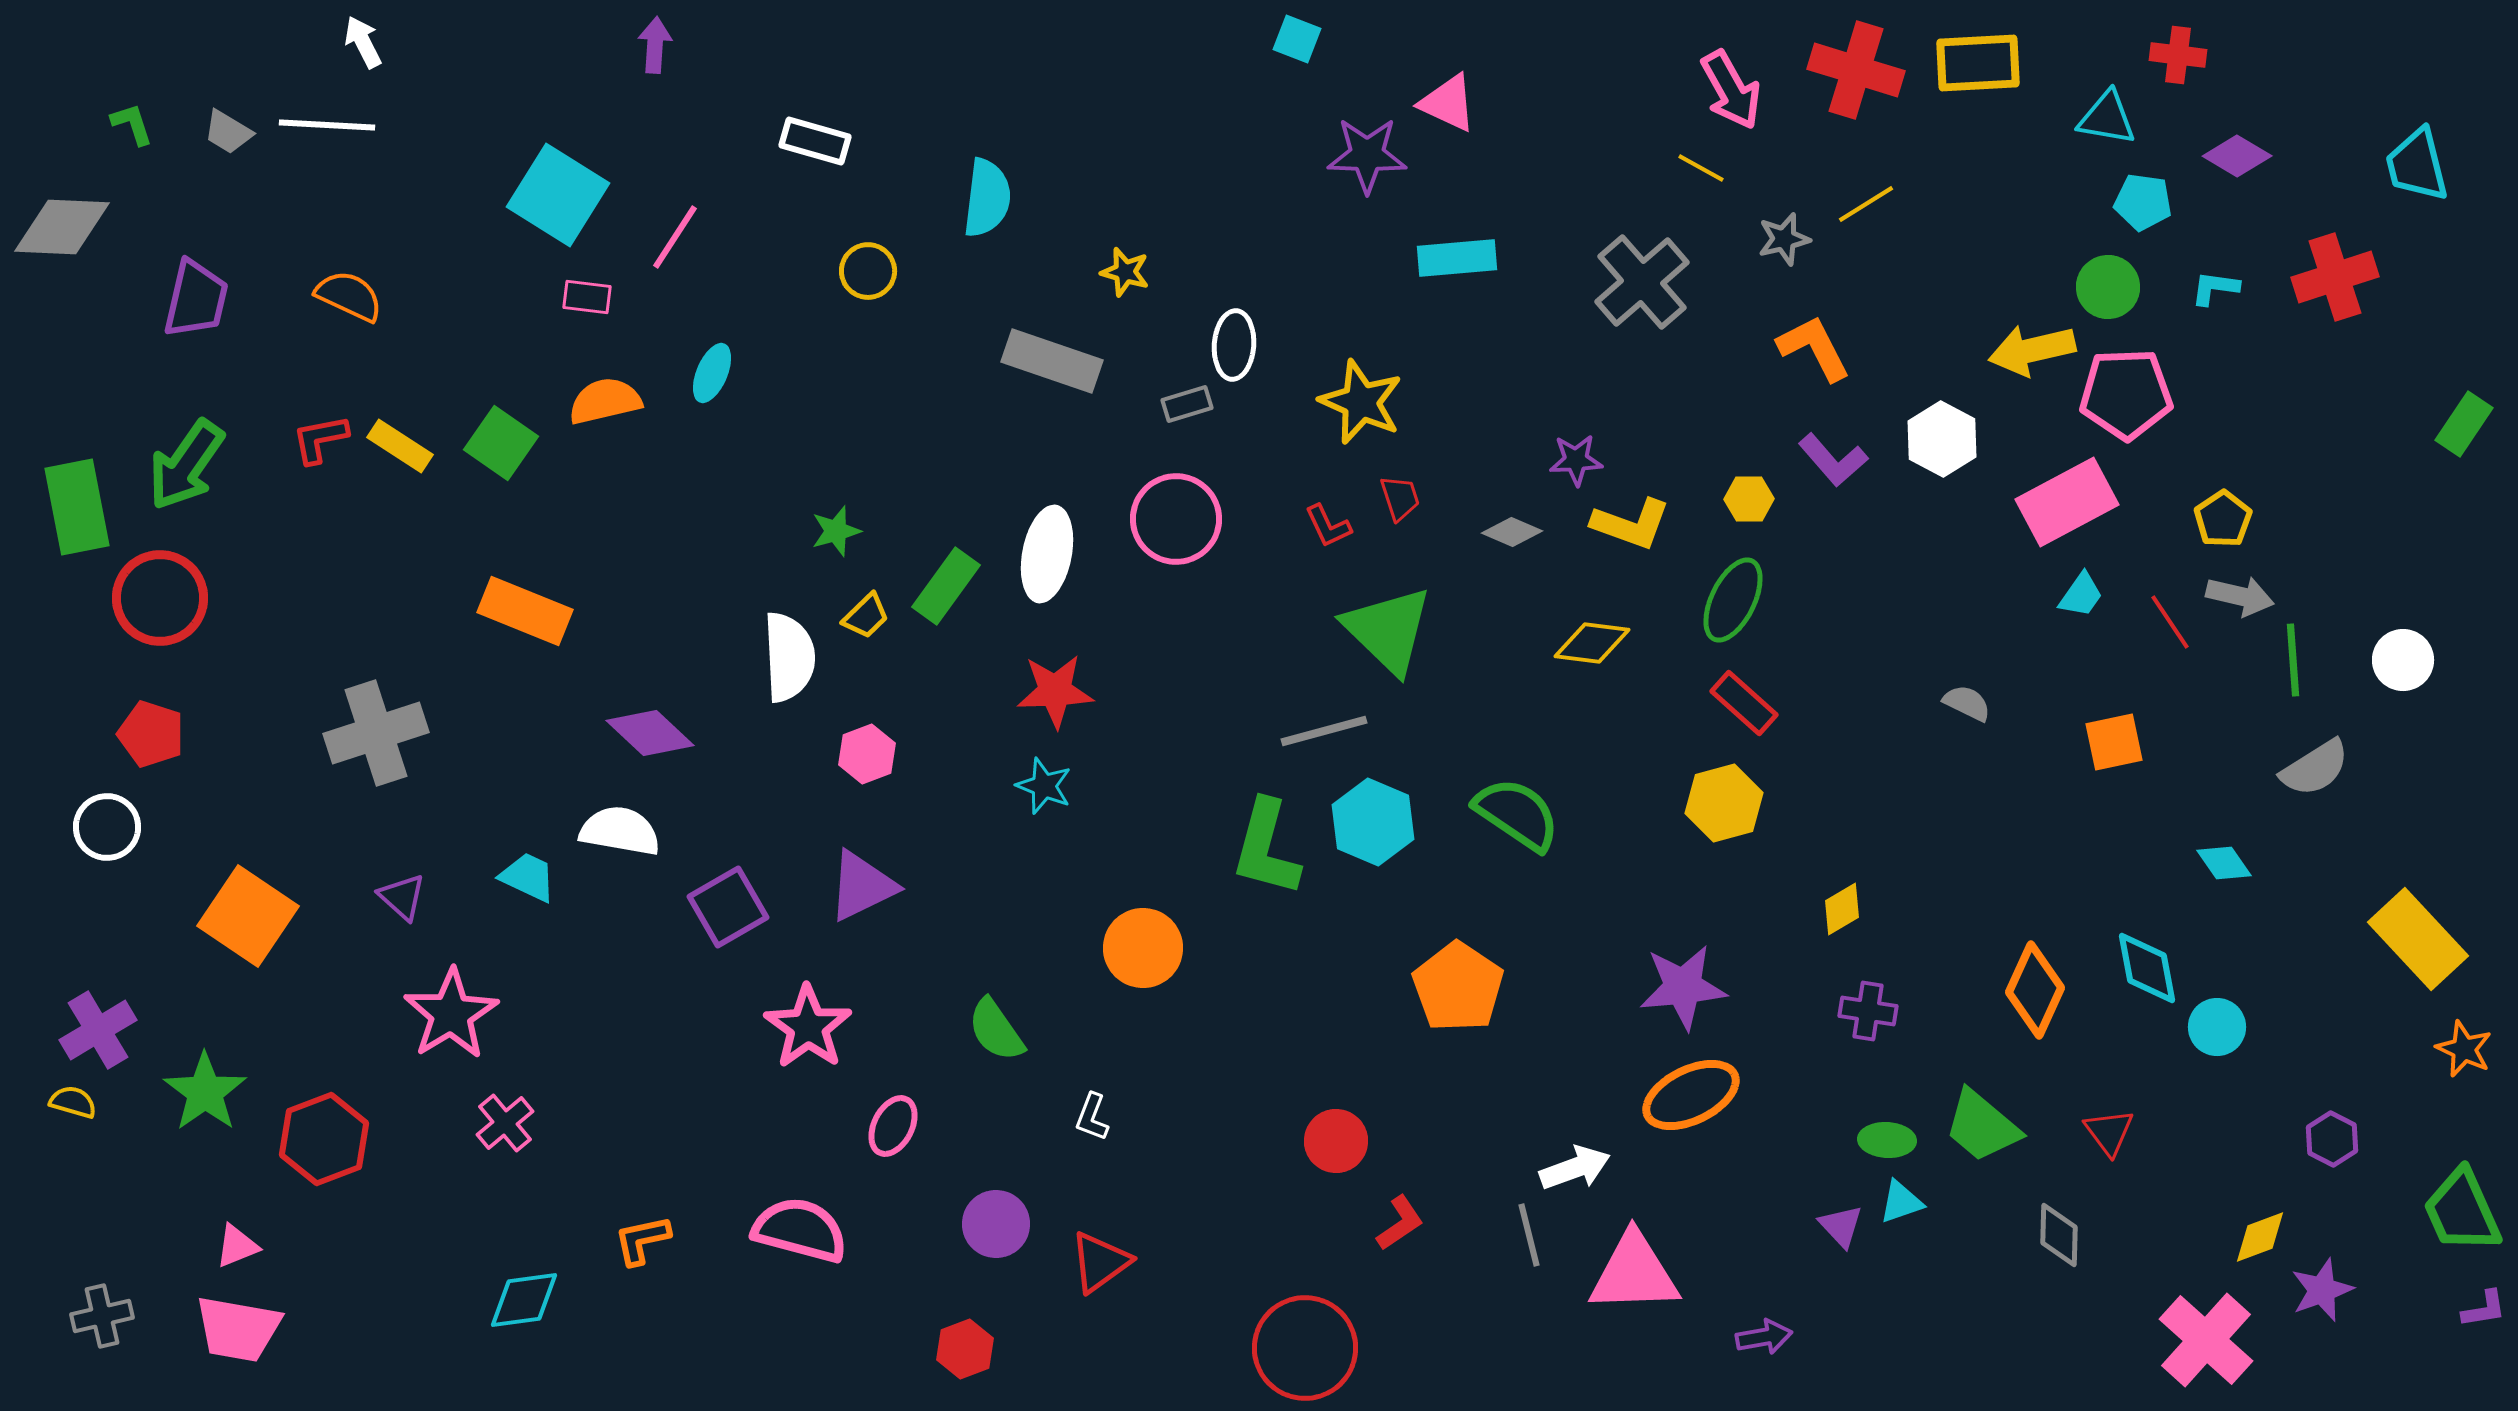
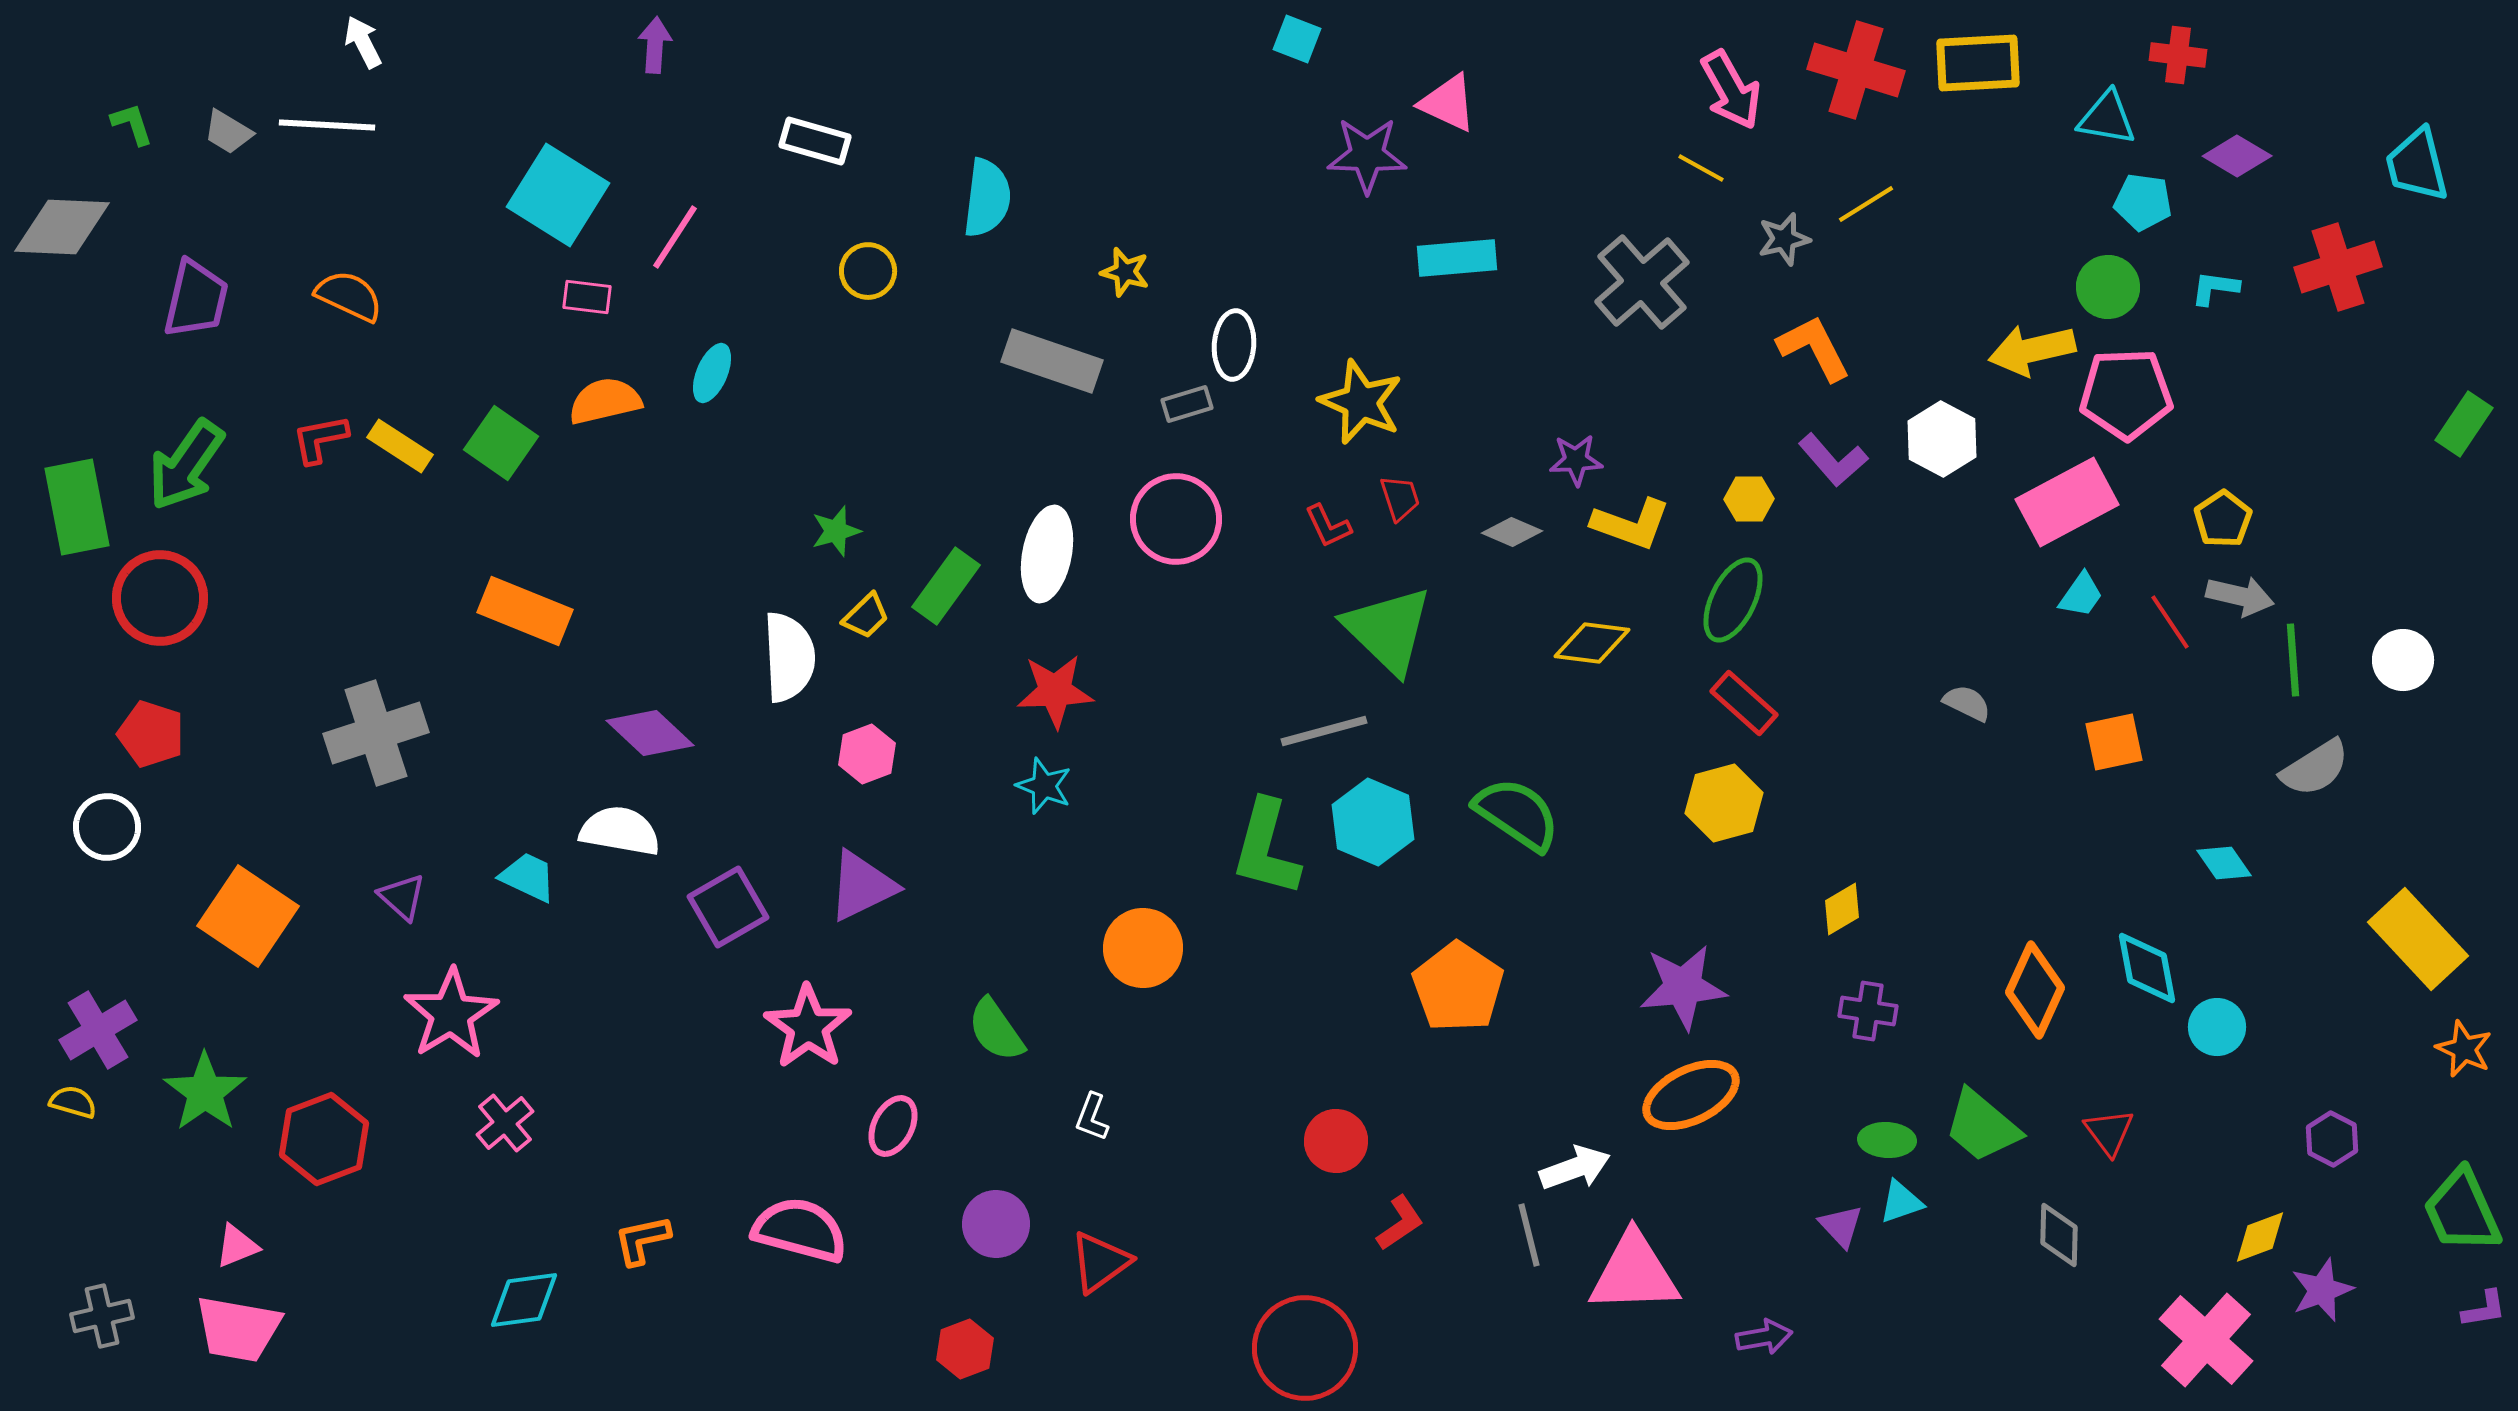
red cross at (2335, 277): moved 3 px right, 10 px up
